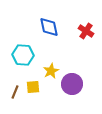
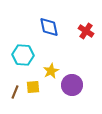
purple circle: moved 1 px down
